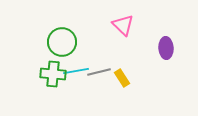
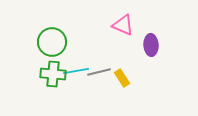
pink triangle: rotated 20 degrees counterclockwise
green circle: moved 10 px left
purple ellipse: moved 15 px left, 3 px up
